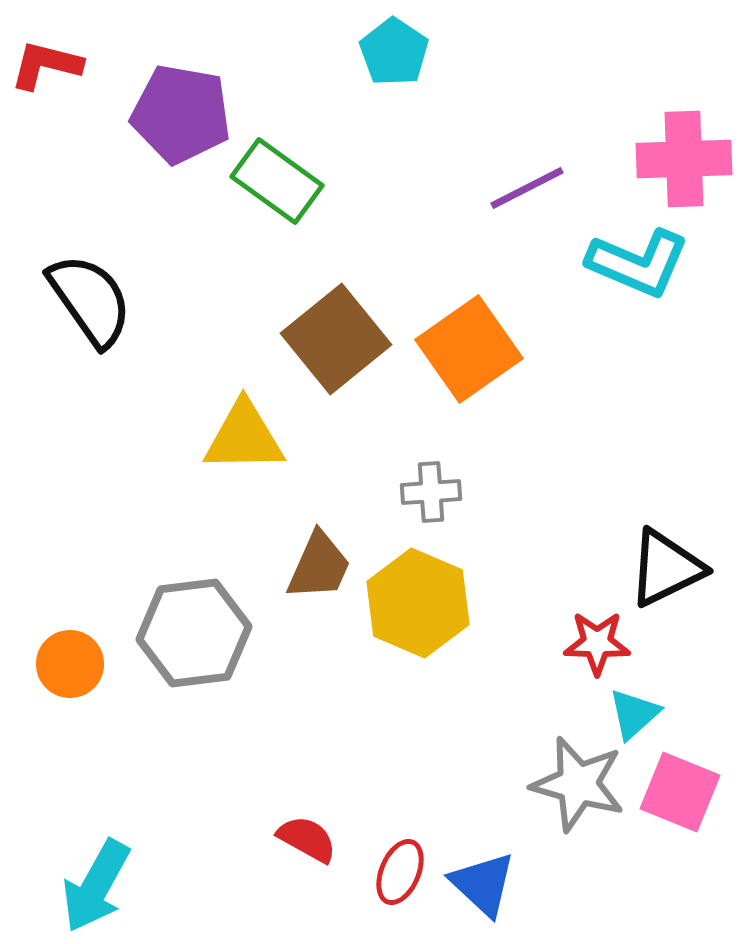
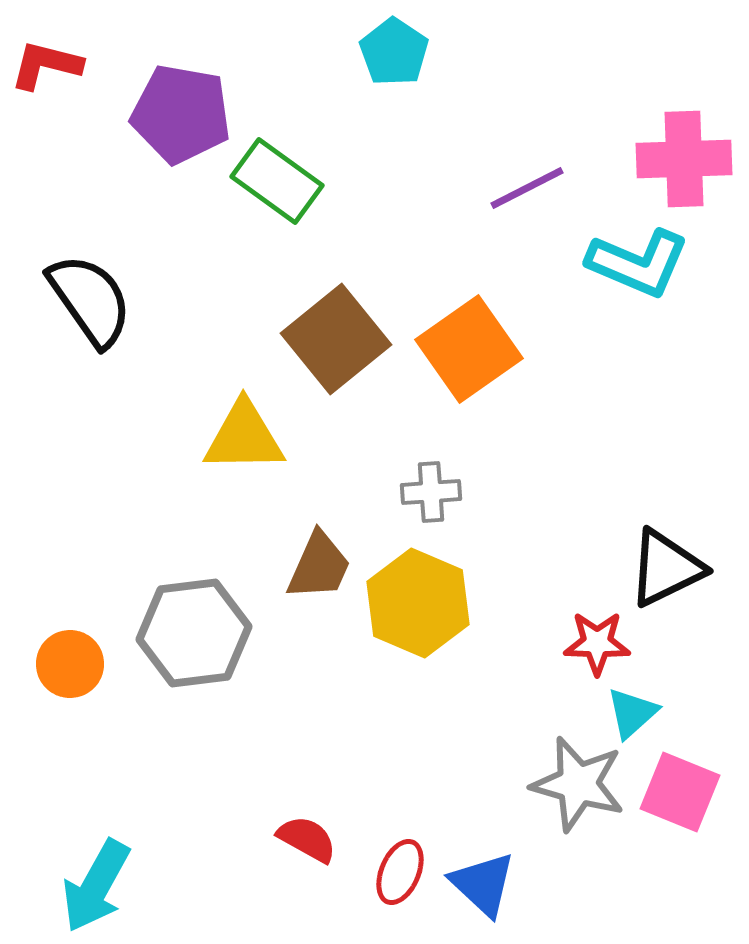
cyan triangle: moved 2 px left, 1 px up
